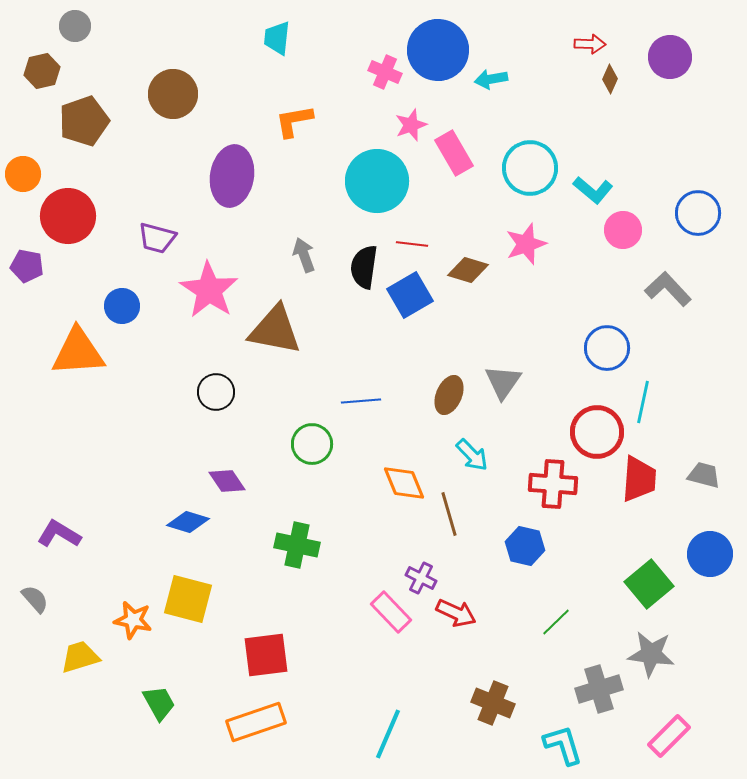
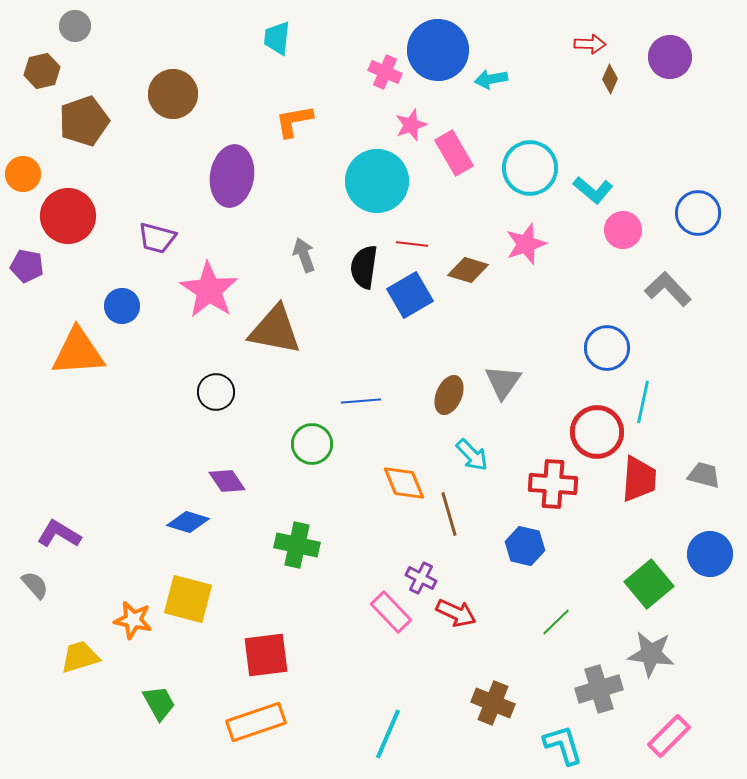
gray semicircle at (35, 599): moved 14 px up
